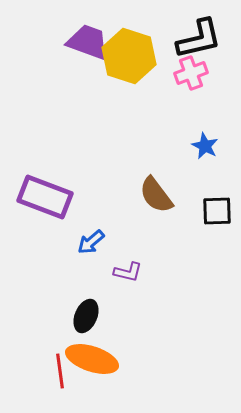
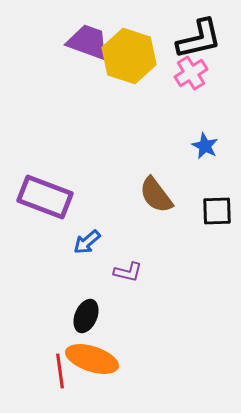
pink cross: rotated 12 degrees counterclockwise
blue arrow: moved 4 px left
